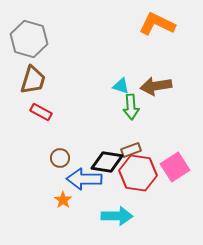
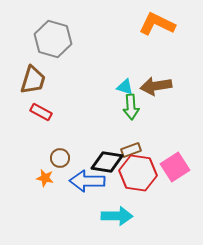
gray hexagon: moved 24 px right
cyan triangle: moved 4 px right, 1 px down
blue arrow: moved 3 px right, 2 px down
orange star: moved 18 px left, 22 px up; rotated 24 degrees counterclockwise
